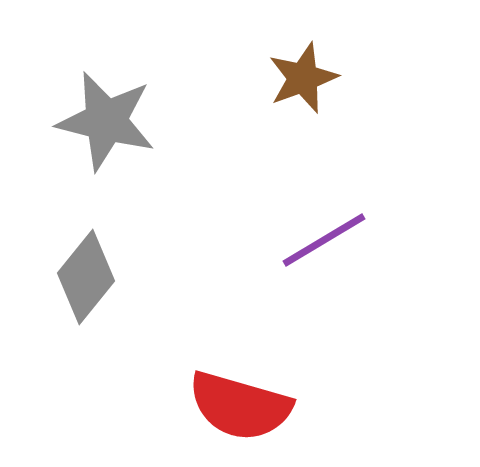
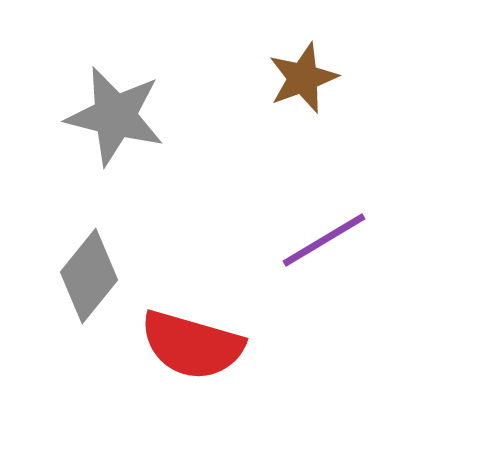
gray star: moved 9 px right, 5 px up
gray diamond: moved 3 px right, 1 px up
red semicircle: moved 48 px left, 61 px up
